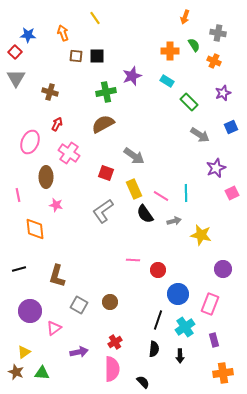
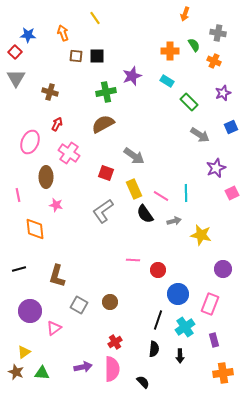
orange arrow at (185, 17): moved 3 px up
purple arrow at (79, 352): moved 4 px right, 15 px down
